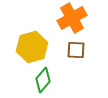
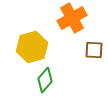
brown square: moved 18 px right
green diamond: moved 2 px right
